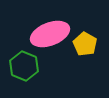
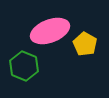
pink ellipse: moved 3 px up
